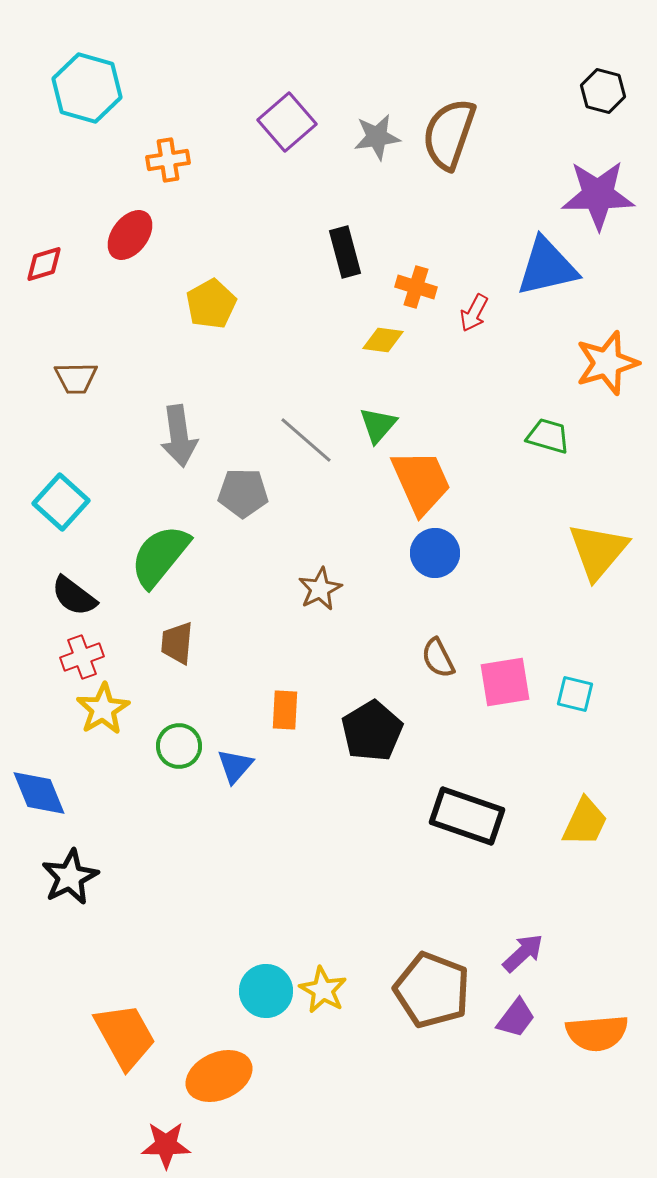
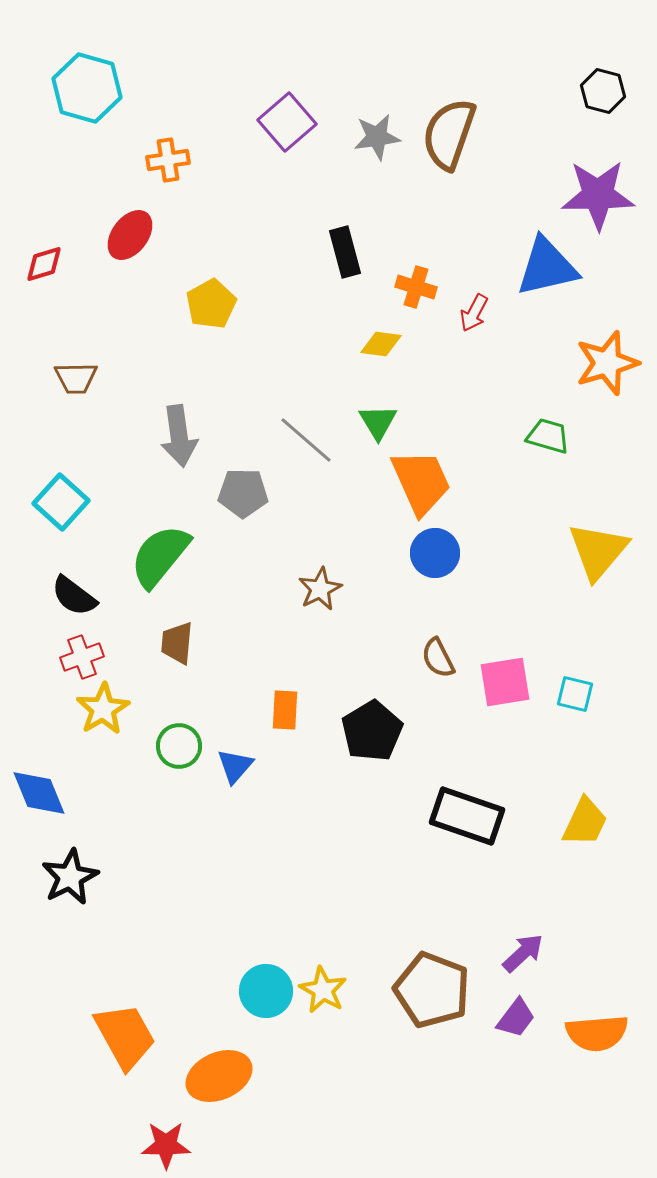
yellow diamond at (383, 340): moved 2 px left, 4 px down
green triangle at (378, 425): moved 3 px up; rotated 12 degrees counterclockwise
